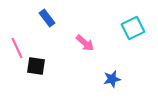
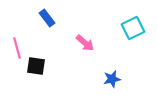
pink line: rotated 10 degrees clockwise
